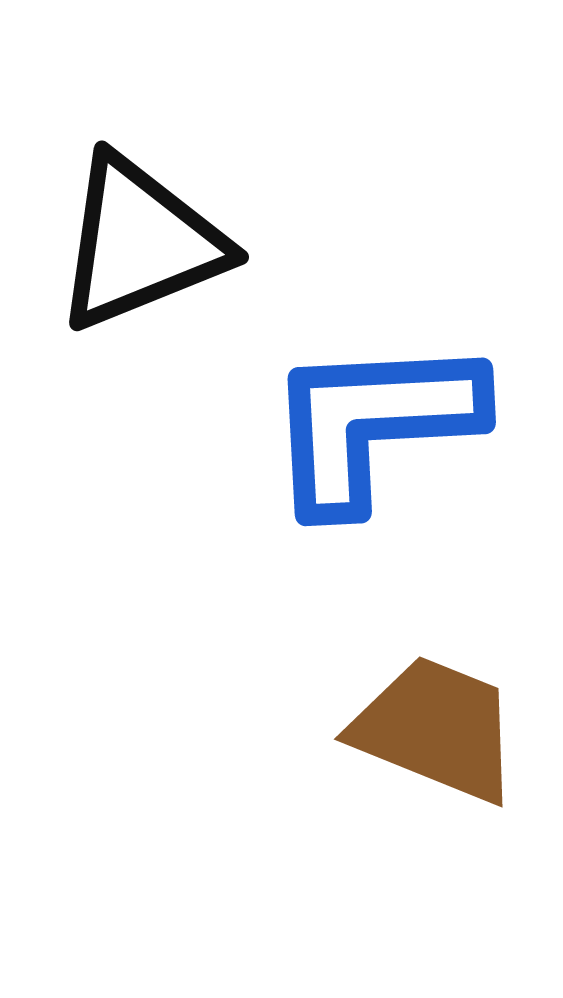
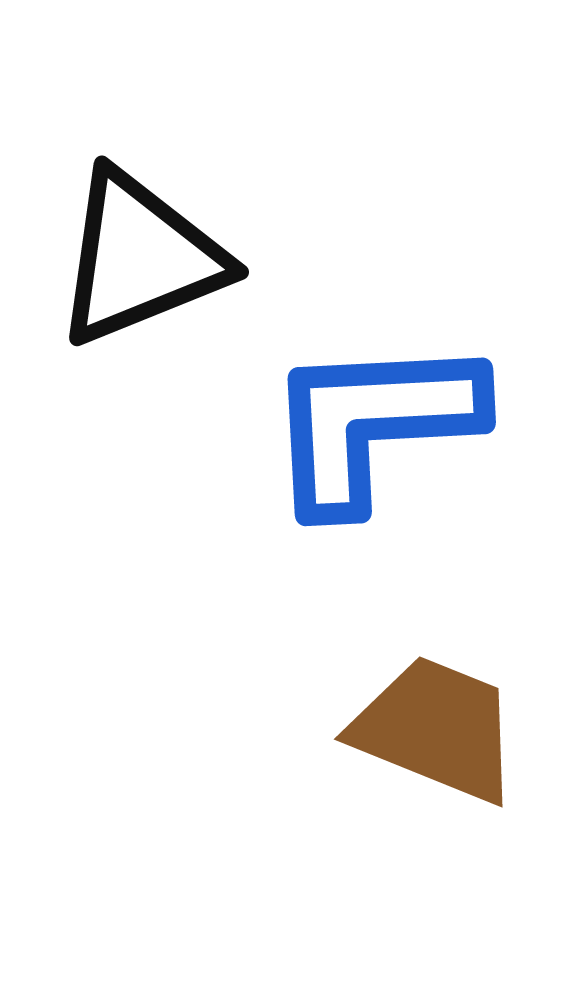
black triangle: moved 15 px down
